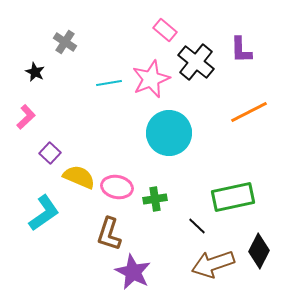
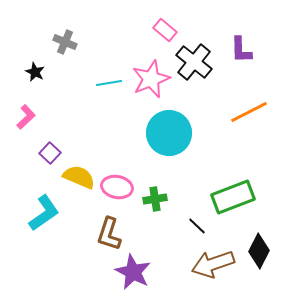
gray cross: rotated 10 degrees counterclockwise
black cross: moved 2 px left
green rectangle: rotated 9 degrees counterclockwise
